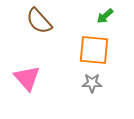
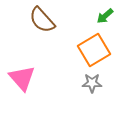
brown semicircle: moved 3 px right, 1 px up
orange square: rotated 36 degrees counterclockwise
pink triangle: moved 5 px left
